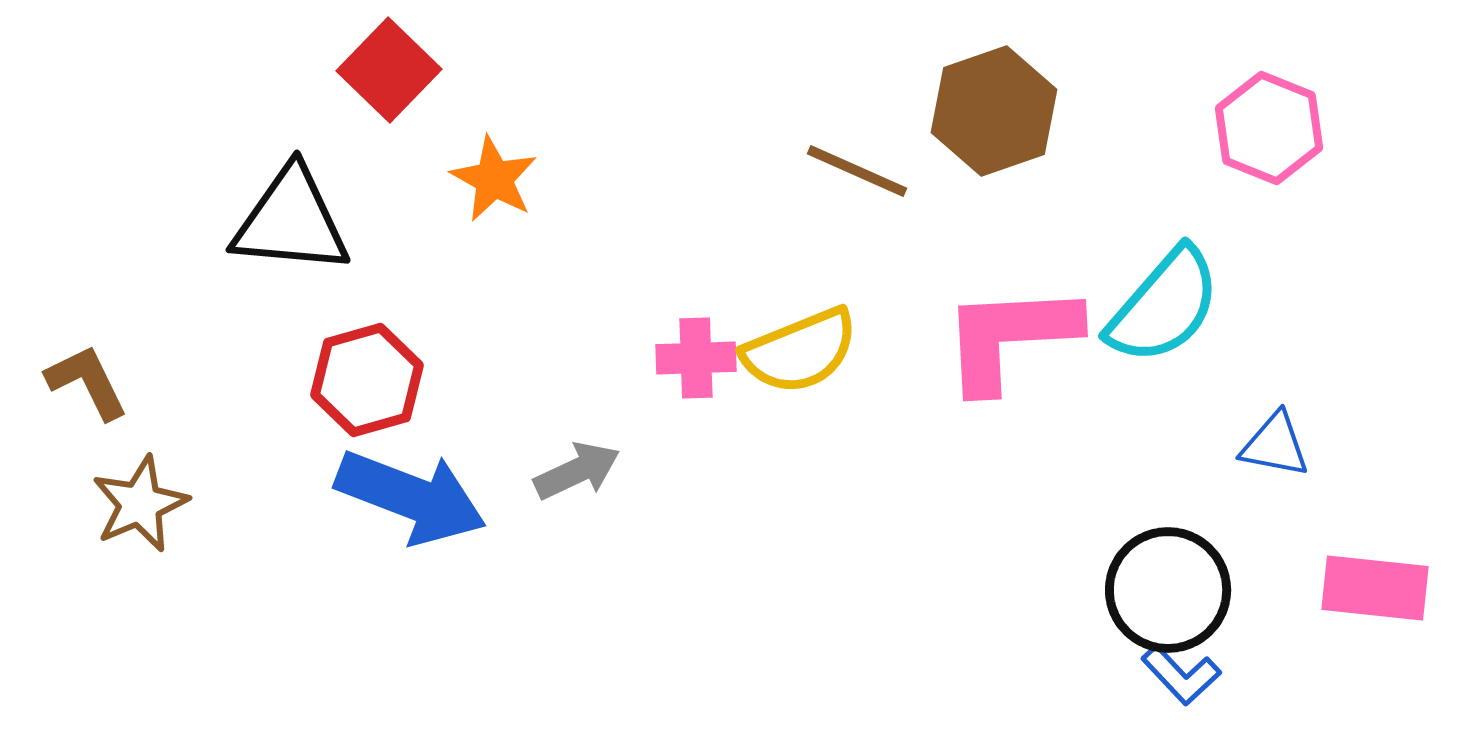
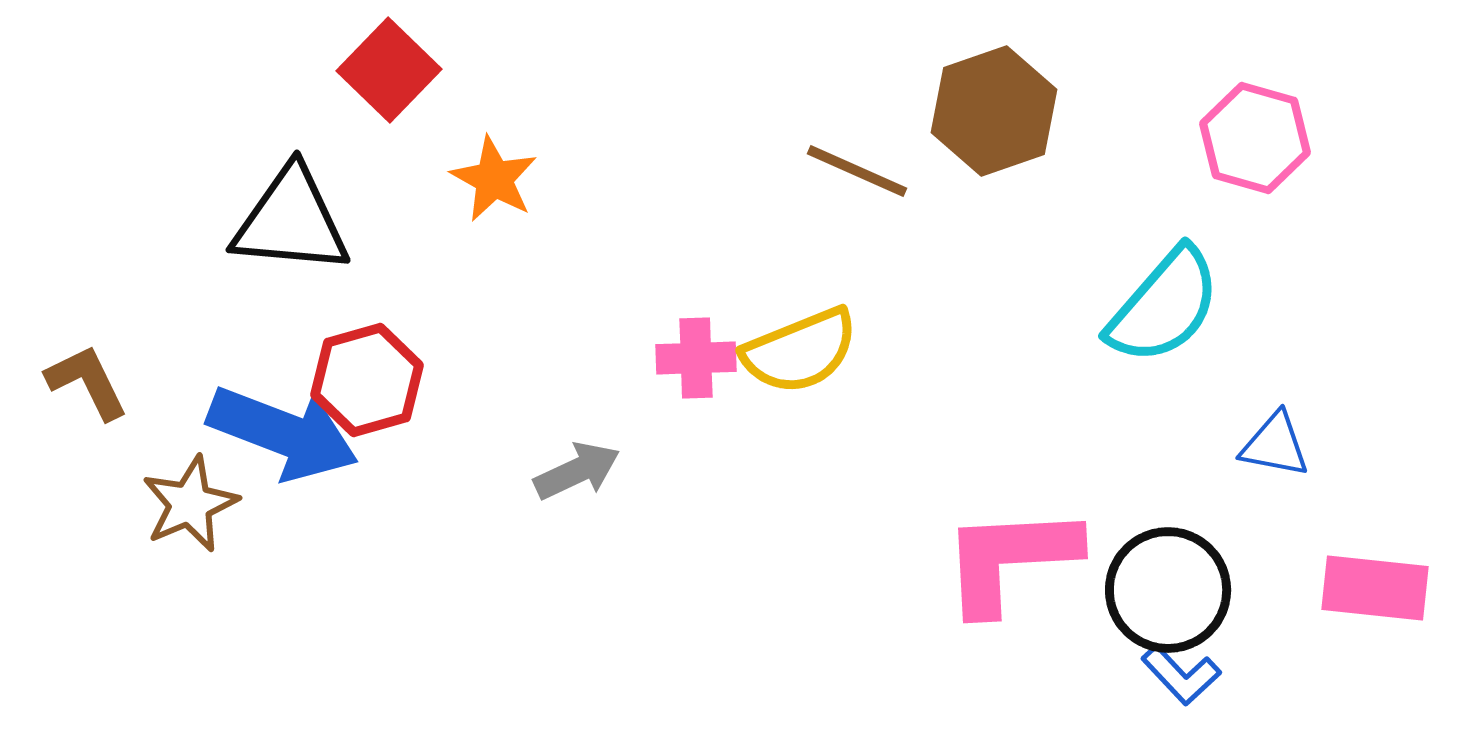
pink hexagon: moved 14 px left, 10 px down; rotated 6 degrees counterclockwise
pink L-shape: moved 222 px down
blue arrow: moved 128 px left, 64 px up
brown star: moved 50 px right
